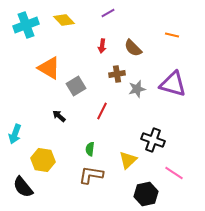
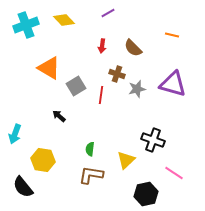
brown cross: rotated 28 degrees clockwise
red line: moved 1 px left, 16 px up; rotated 18 degrees counterclockwise
yellow triangle: moved 2 px left
